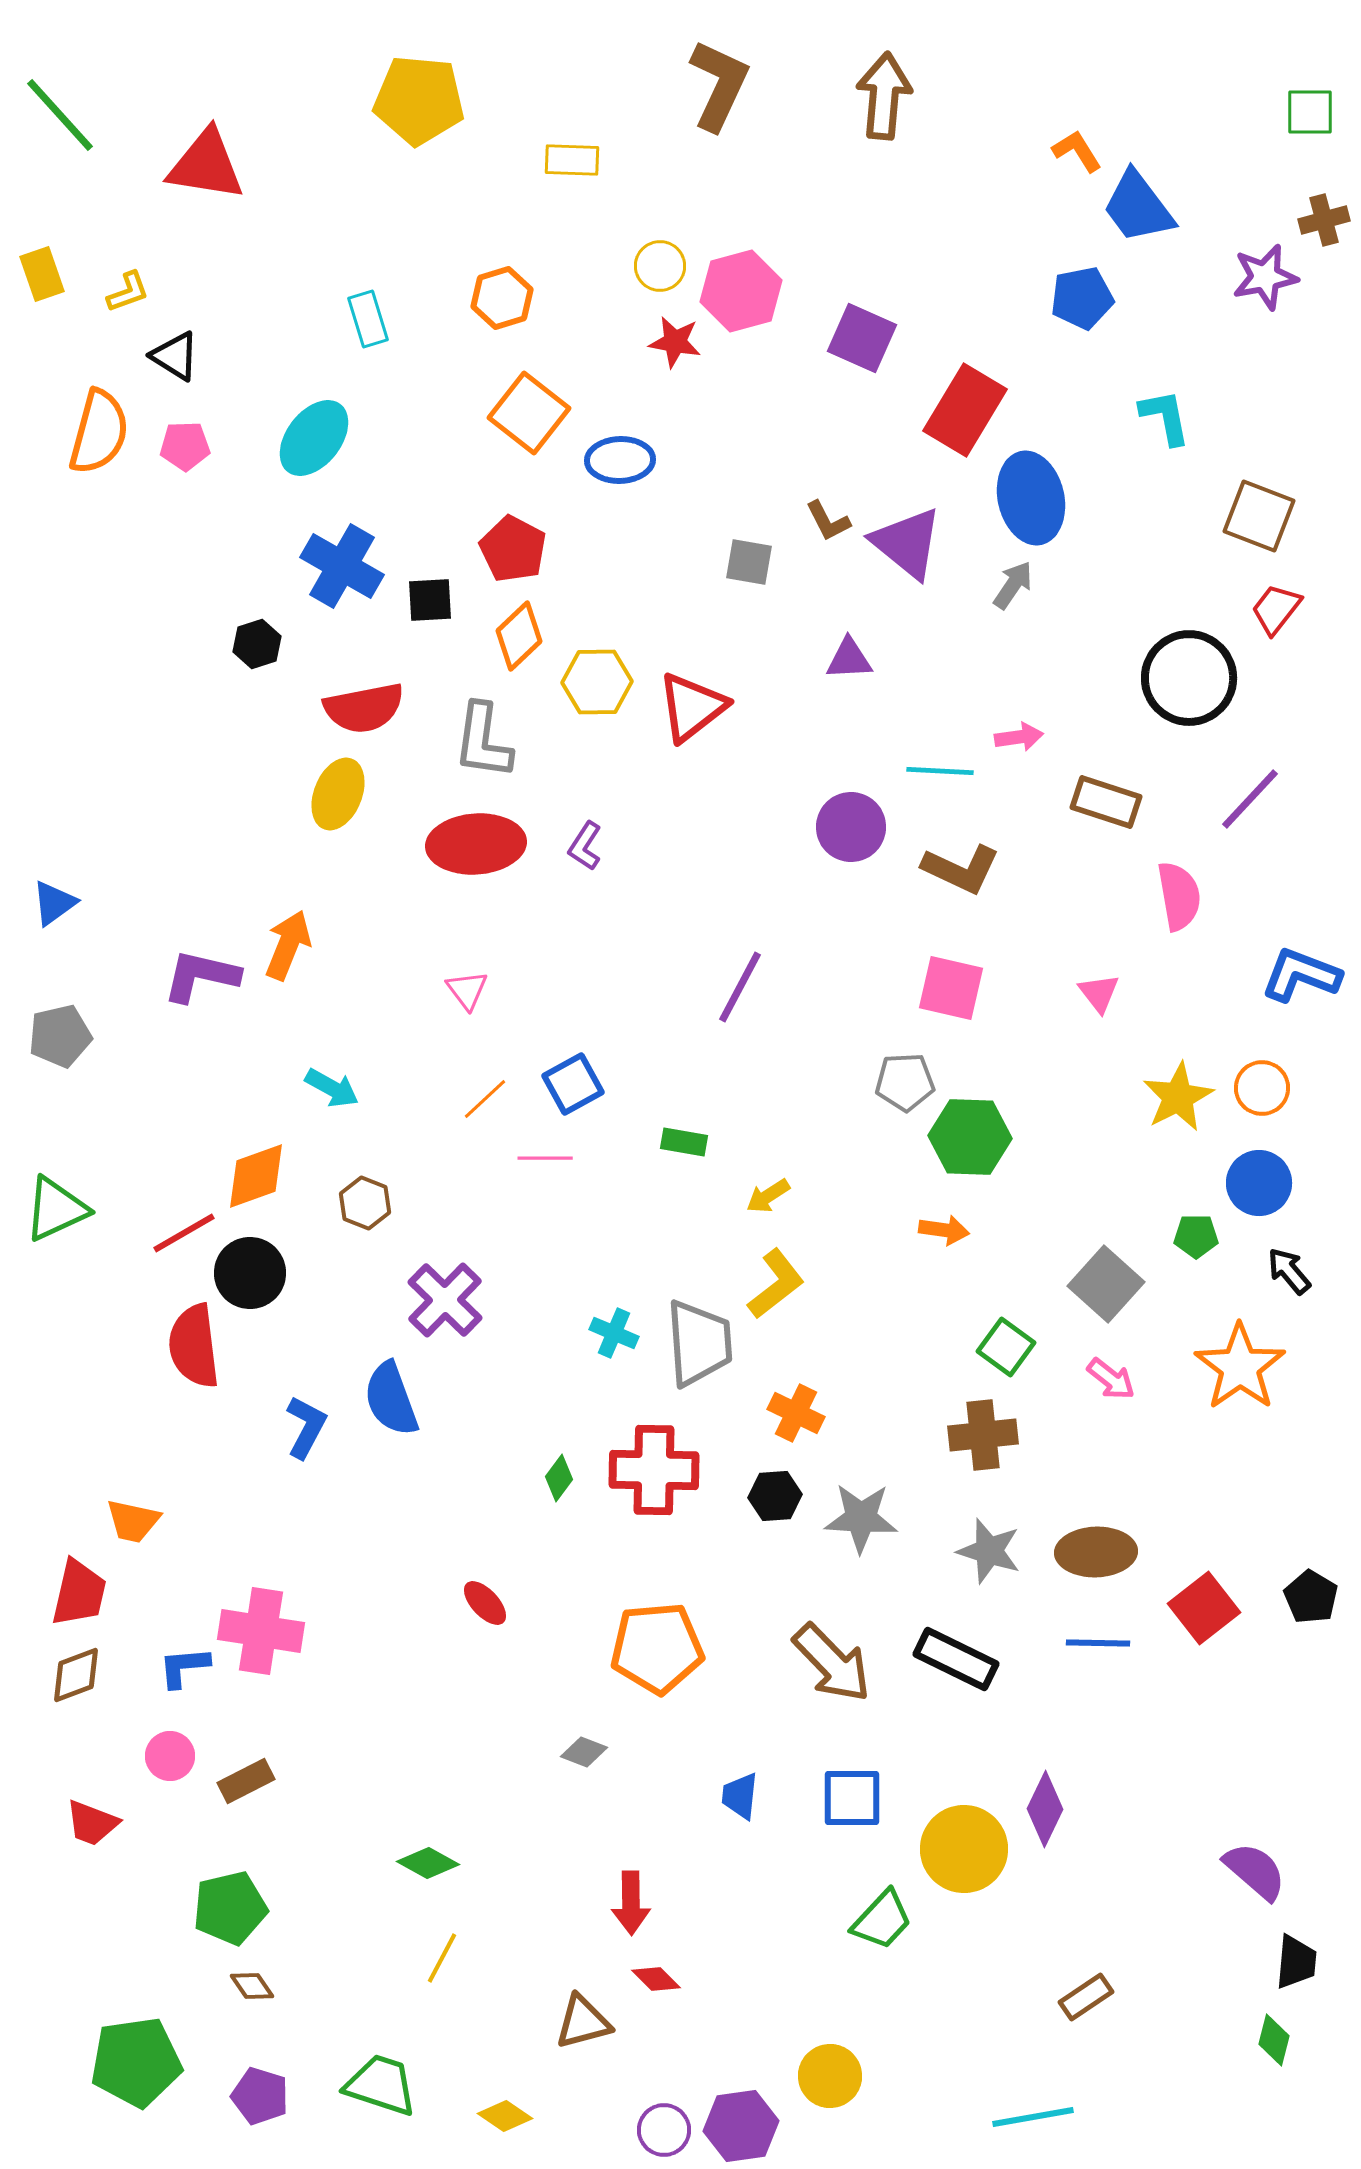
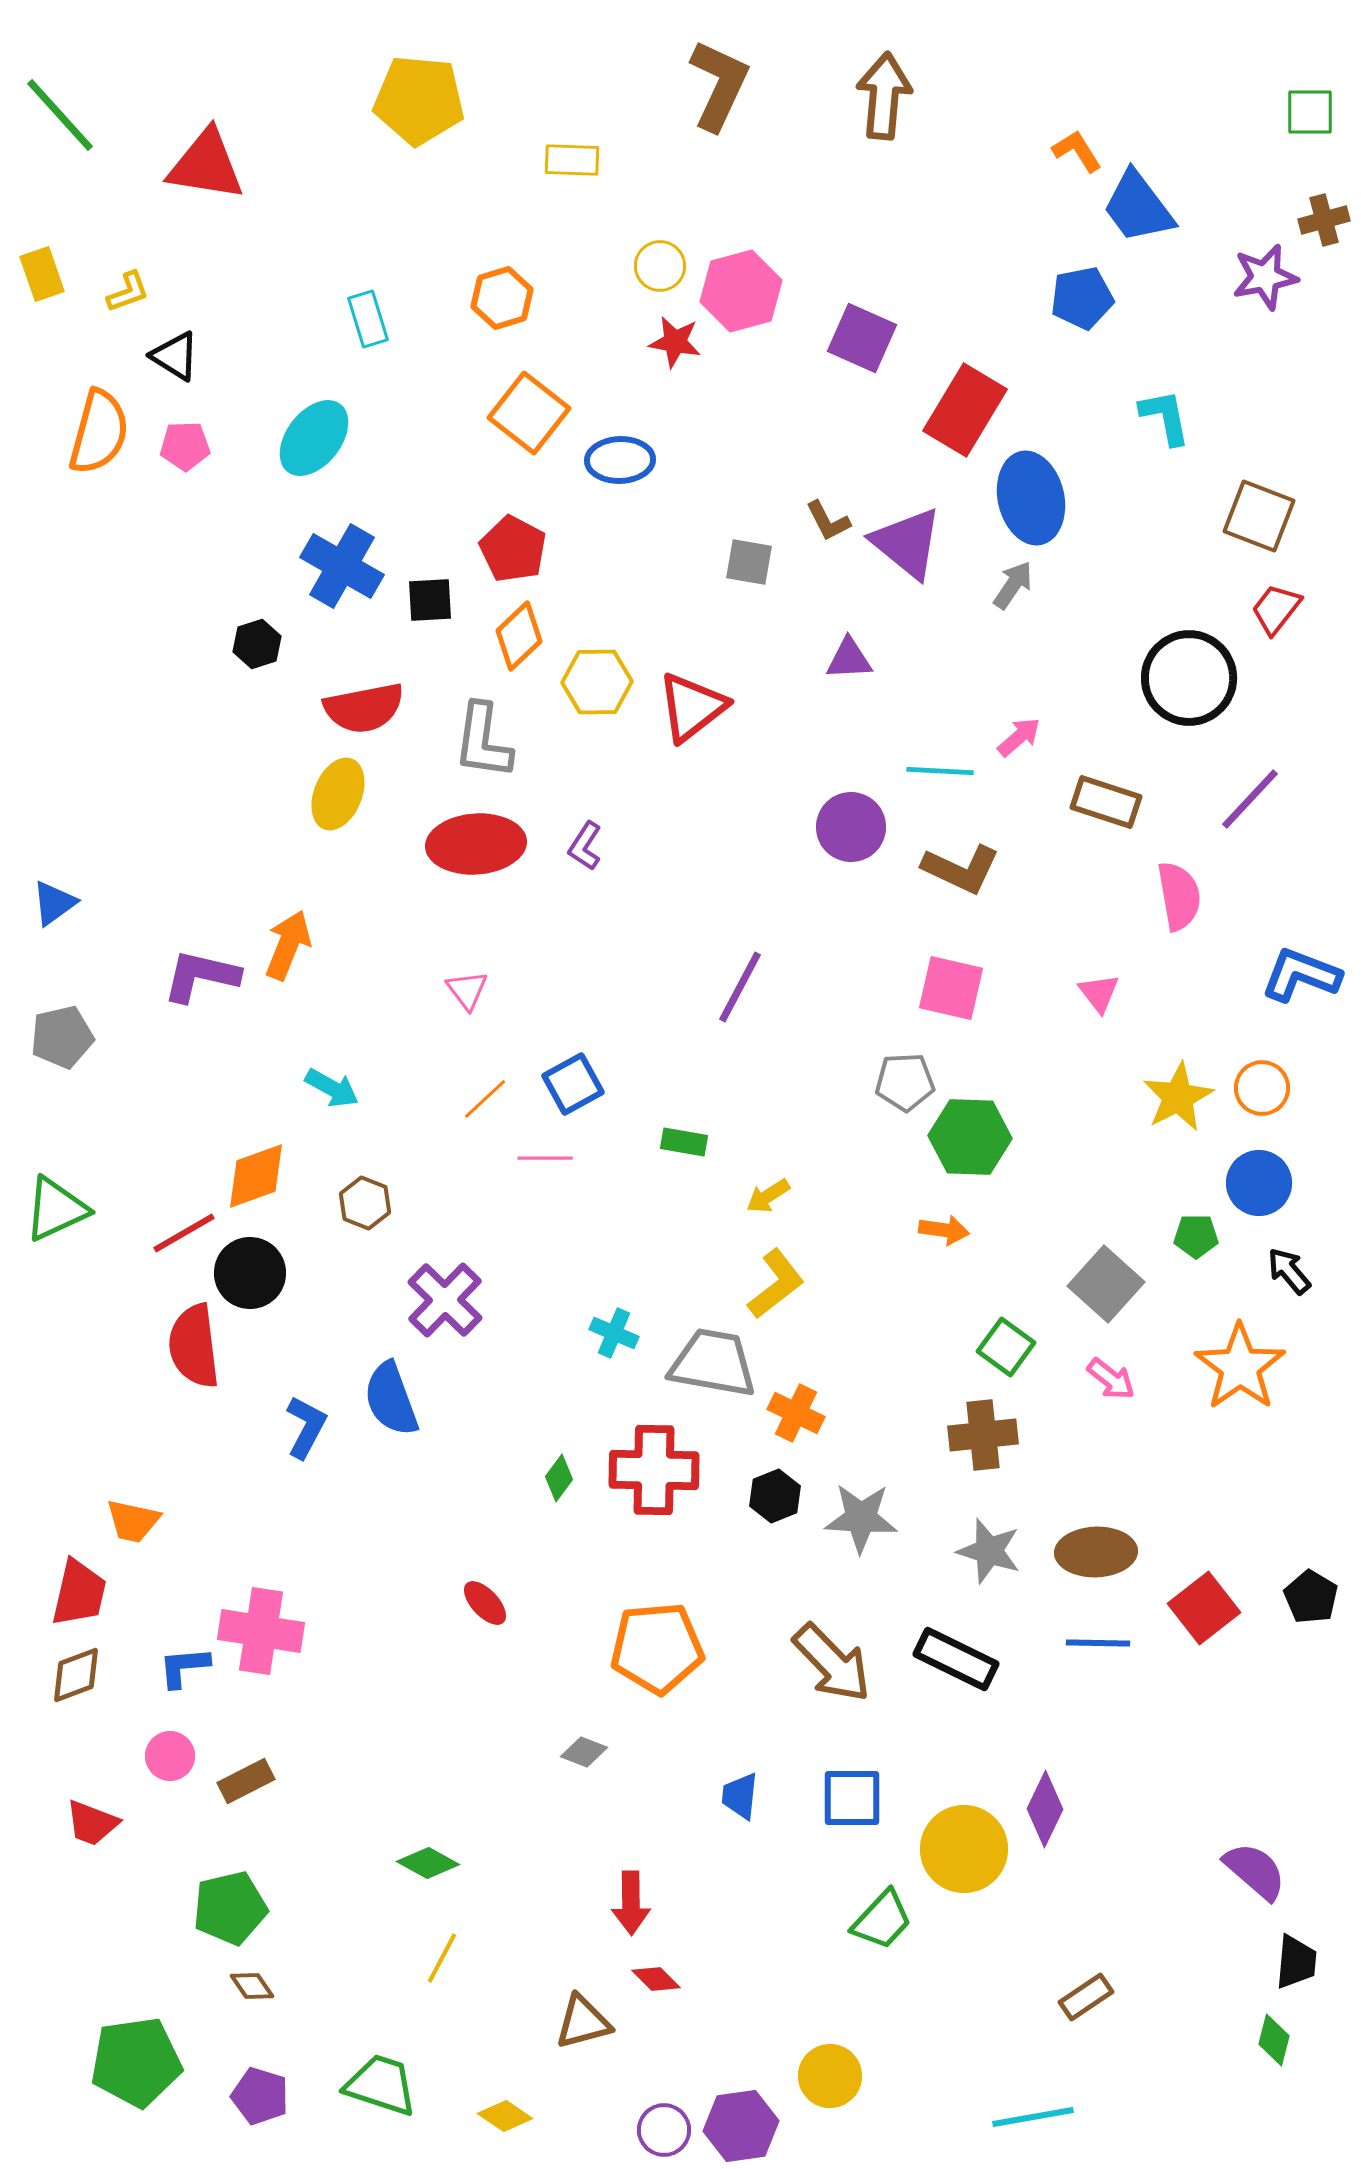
pink arrow at (1019, 737): rotated 33 degrees counterclockwise
gray pentagon at (60, 1036): moved 2 px right, 1 px down
gray trapezoid at (699, 1343): moved 14 px right, 20 px down; rotated 76 degrees counterclockwise
black hexagon at (775, 1496): rotated 18 degrees counterclockwise
